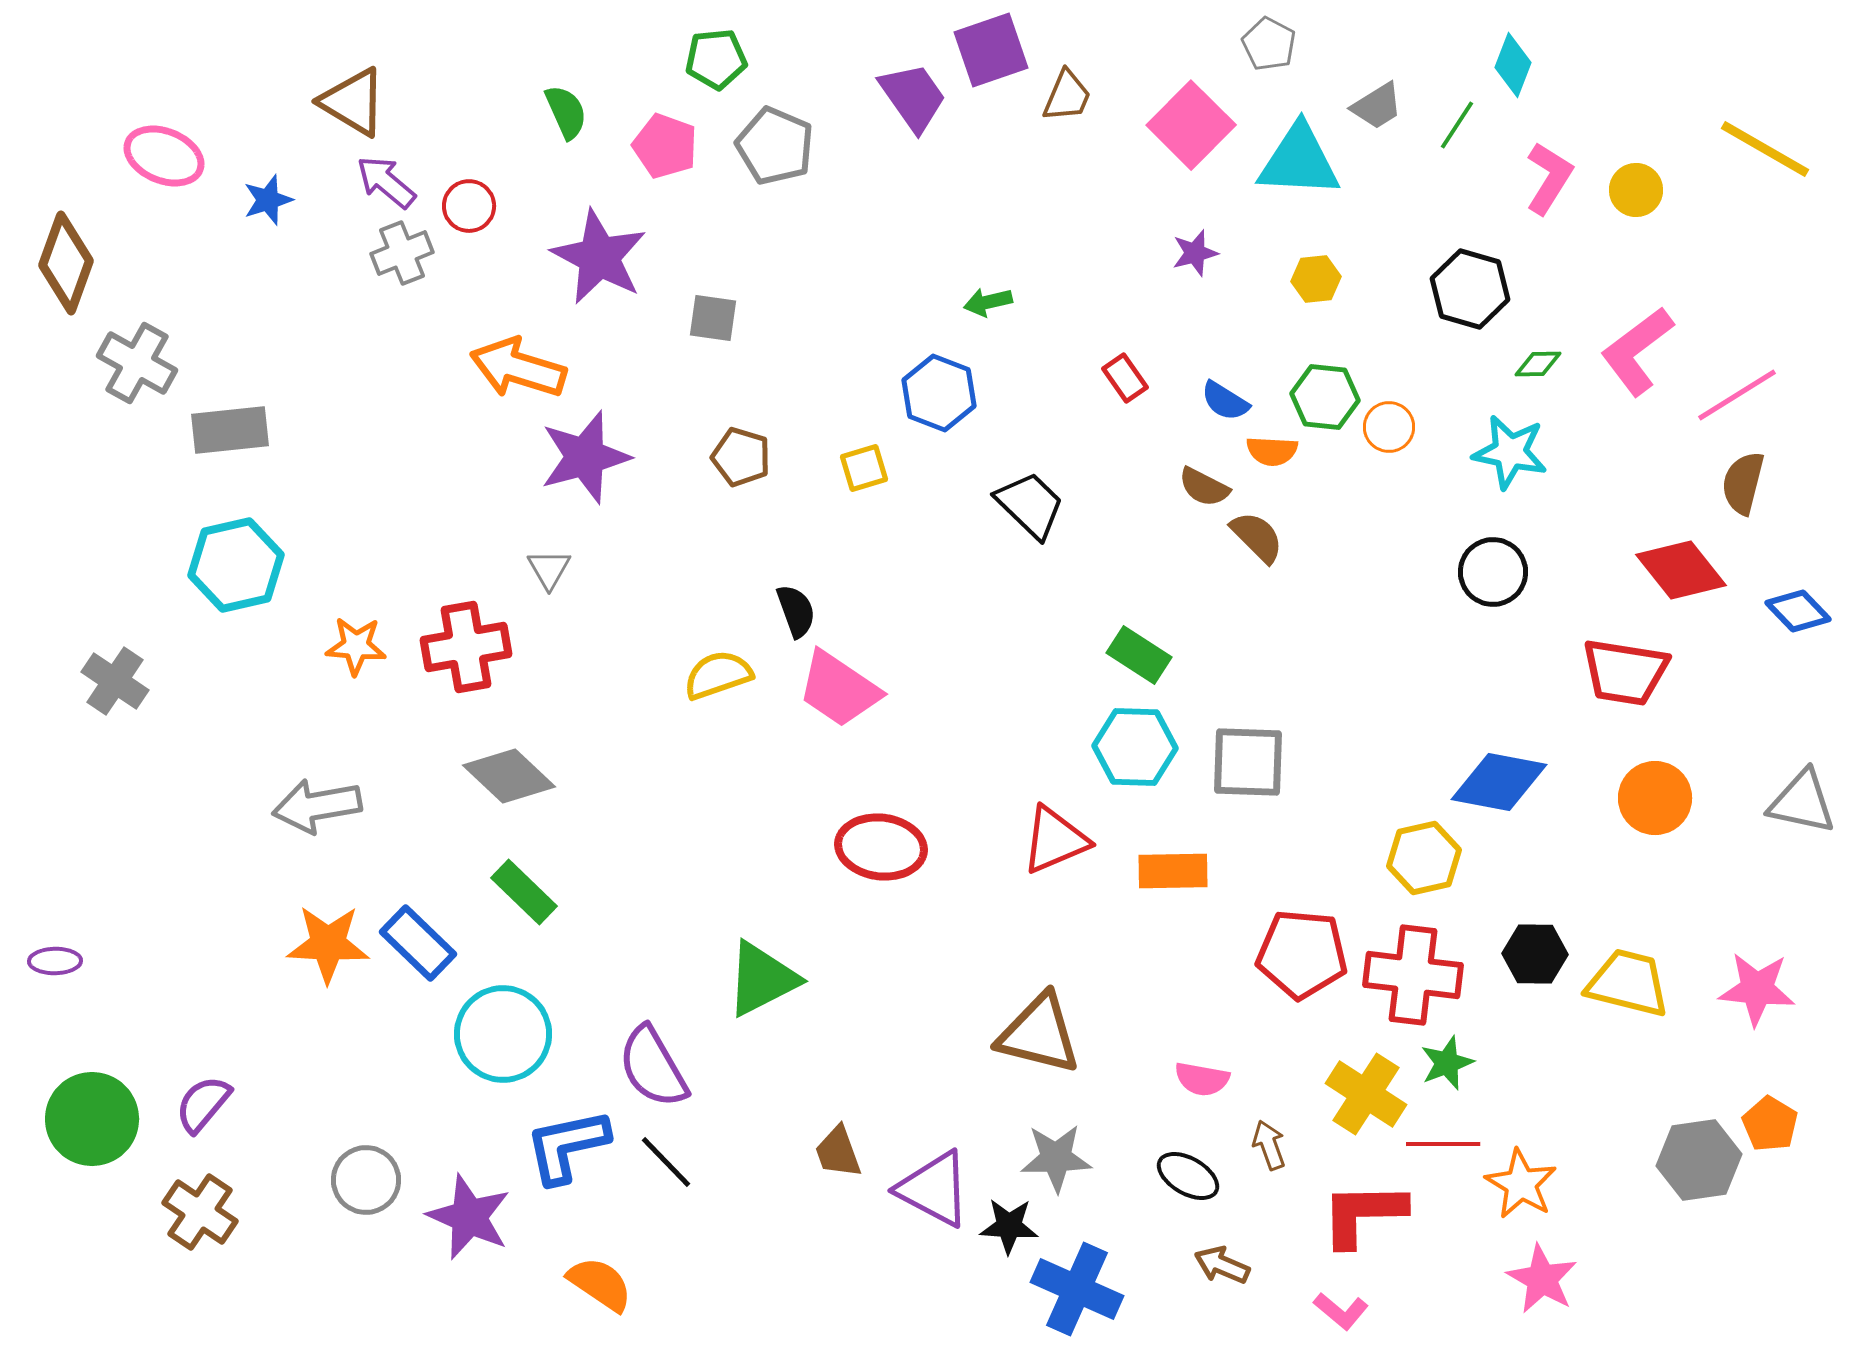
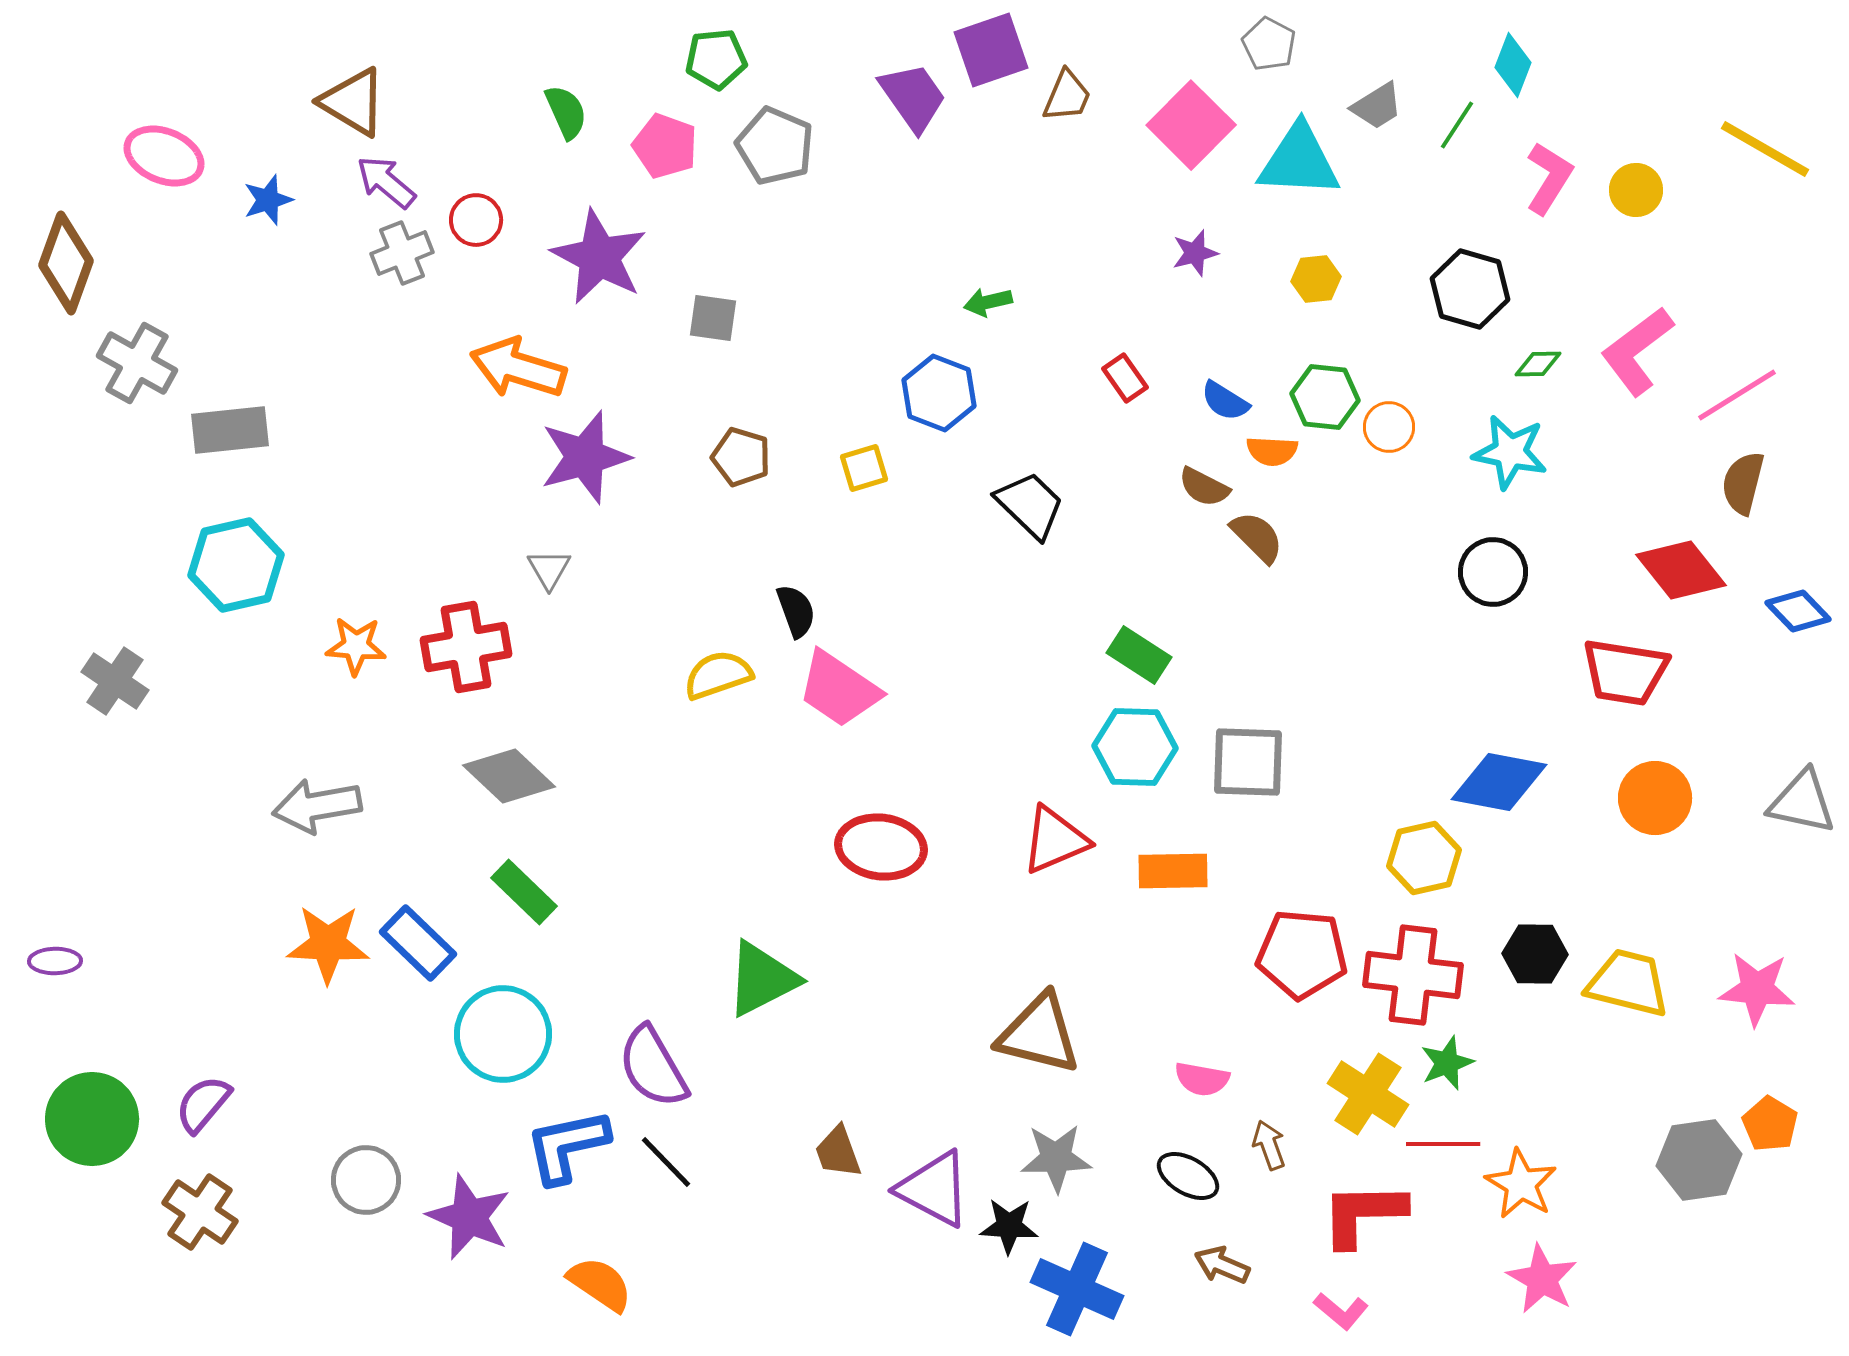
red circle at (469, 206): moved 7 px right, 14 px down
yellow cross at (1366, 1094): moved 2 px right
